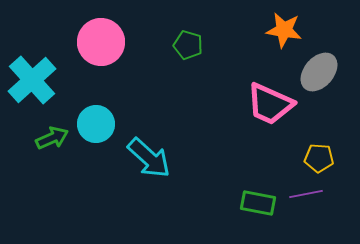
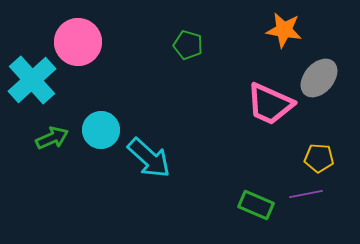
pink circle: moved 23 px left
gray ellipse: moved 6 px down
cyan circle: moved 5 px right, 6 px down
green rectangle: moved 2 px left, 2 px down; rotated 12 degrees clockwise
